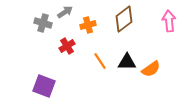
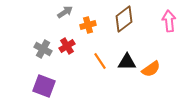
gray cross: moved 26 px down; rotated 12 degrees clockwise
